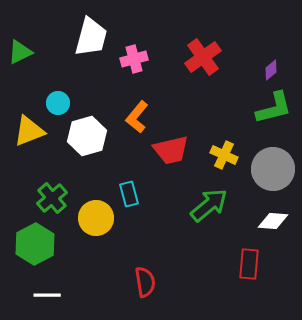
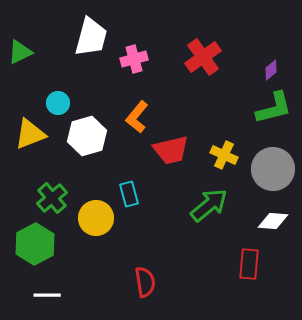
yellow triangle: moved 1 px right, 3 px down
